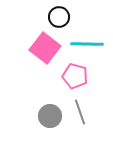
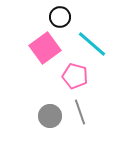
black circle: moved 1 px right
cyan line: moved 5 px right; rotated 40 degrees clockwise
pink square: rotated 16 degrees clockwise
